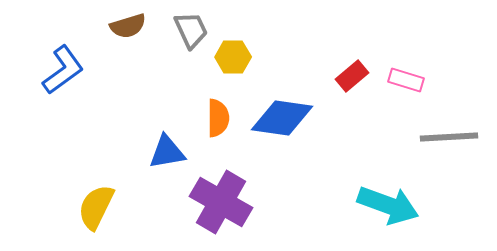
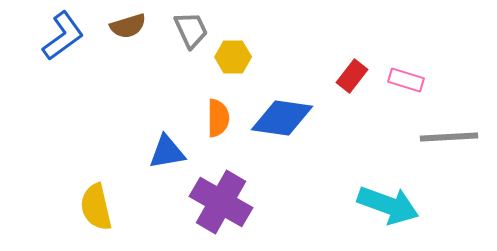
blue L-shape: moved 34 px up
red rectangle: rotated 12 degrees counterclockwise
yellow semicircle: rotated 39 degrees counterclockwise
